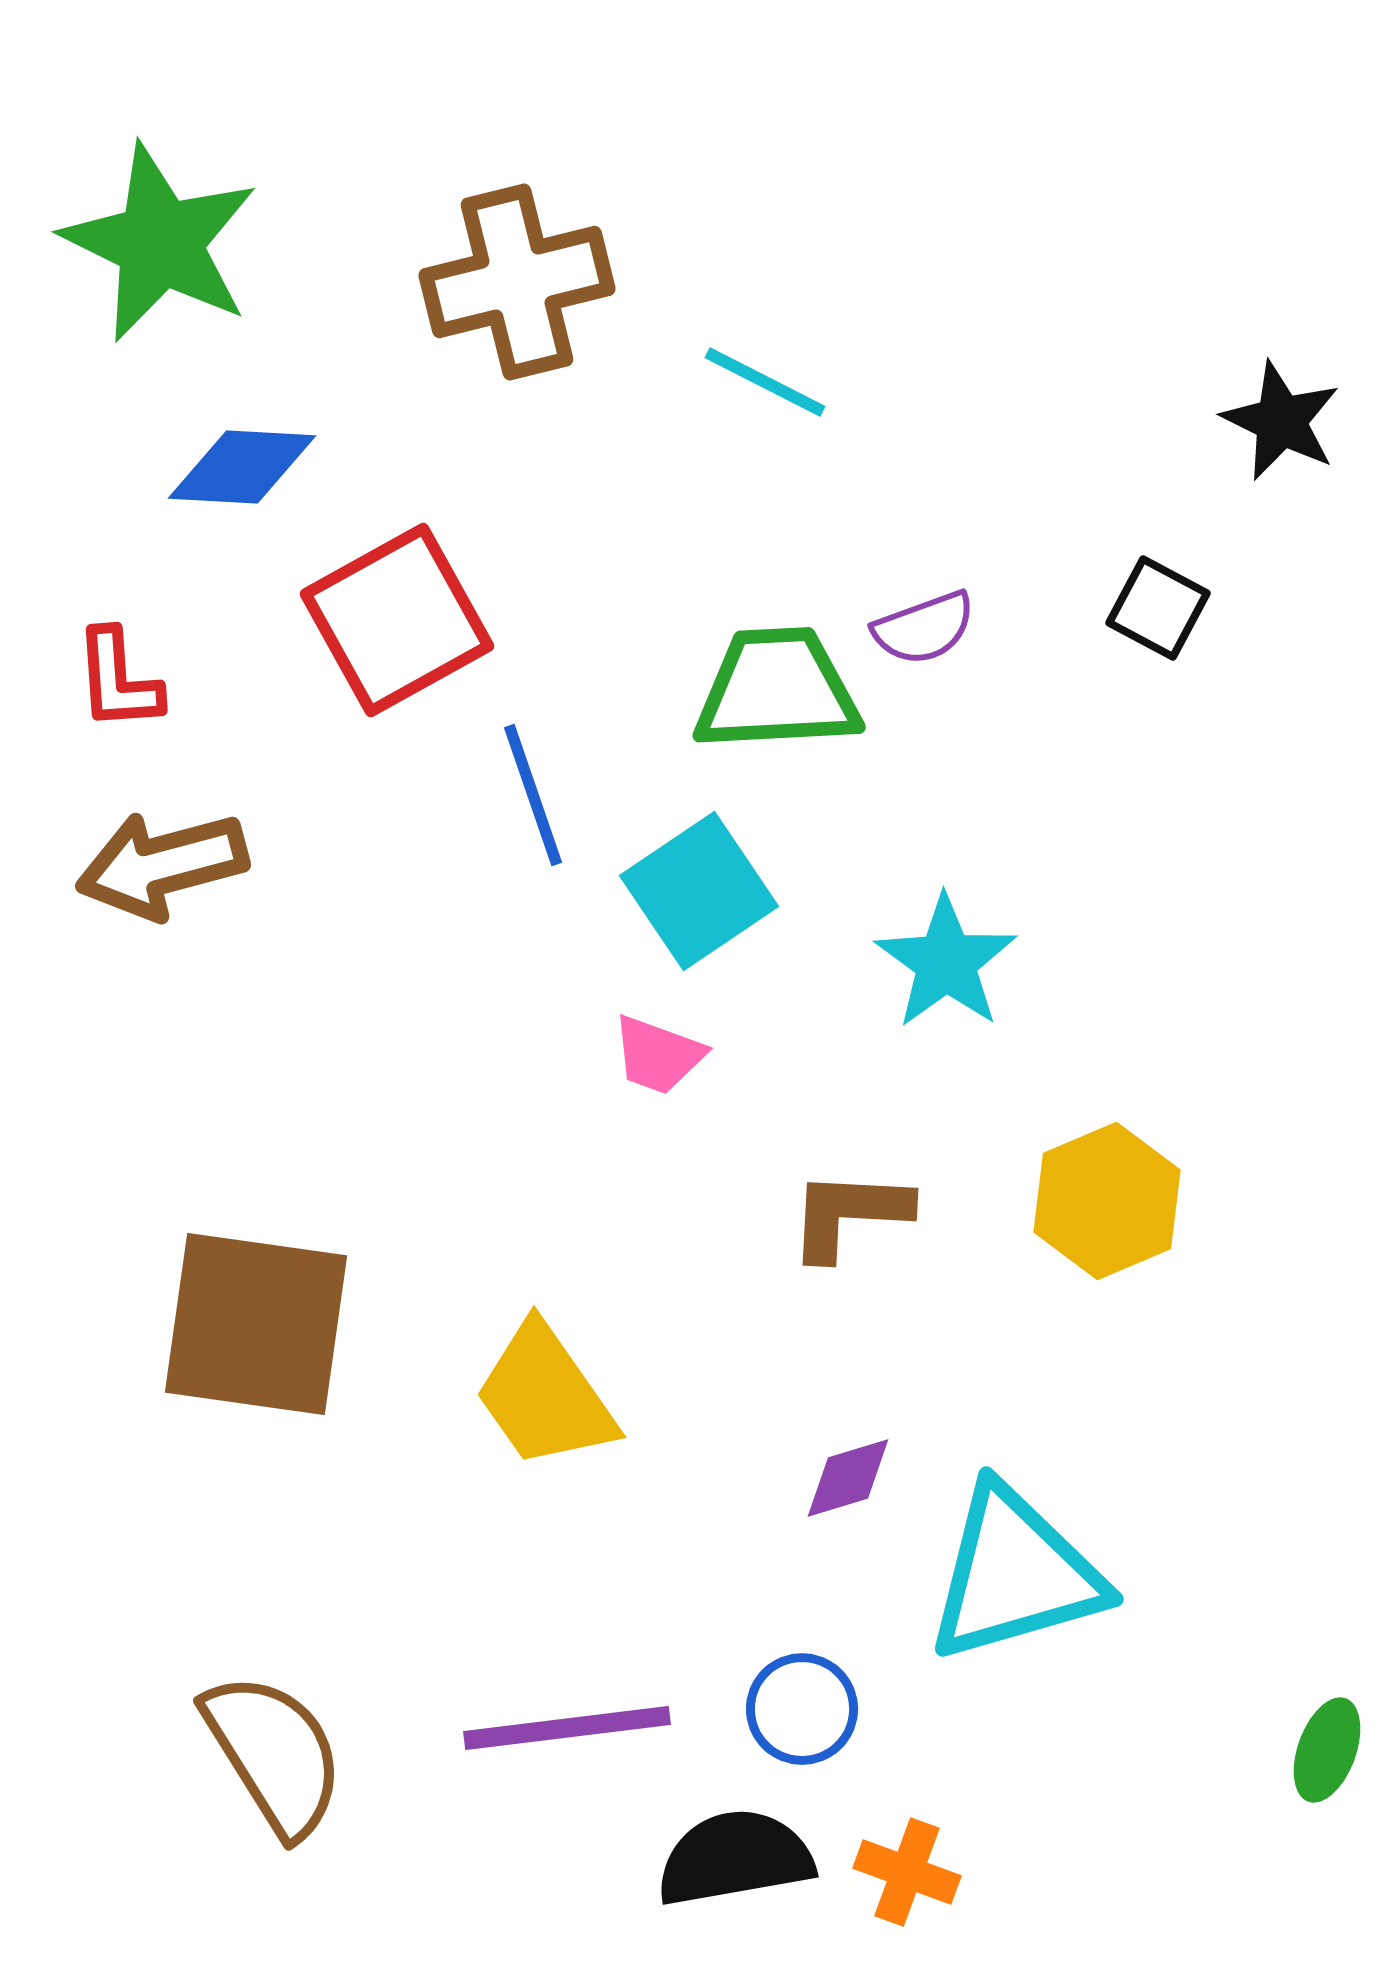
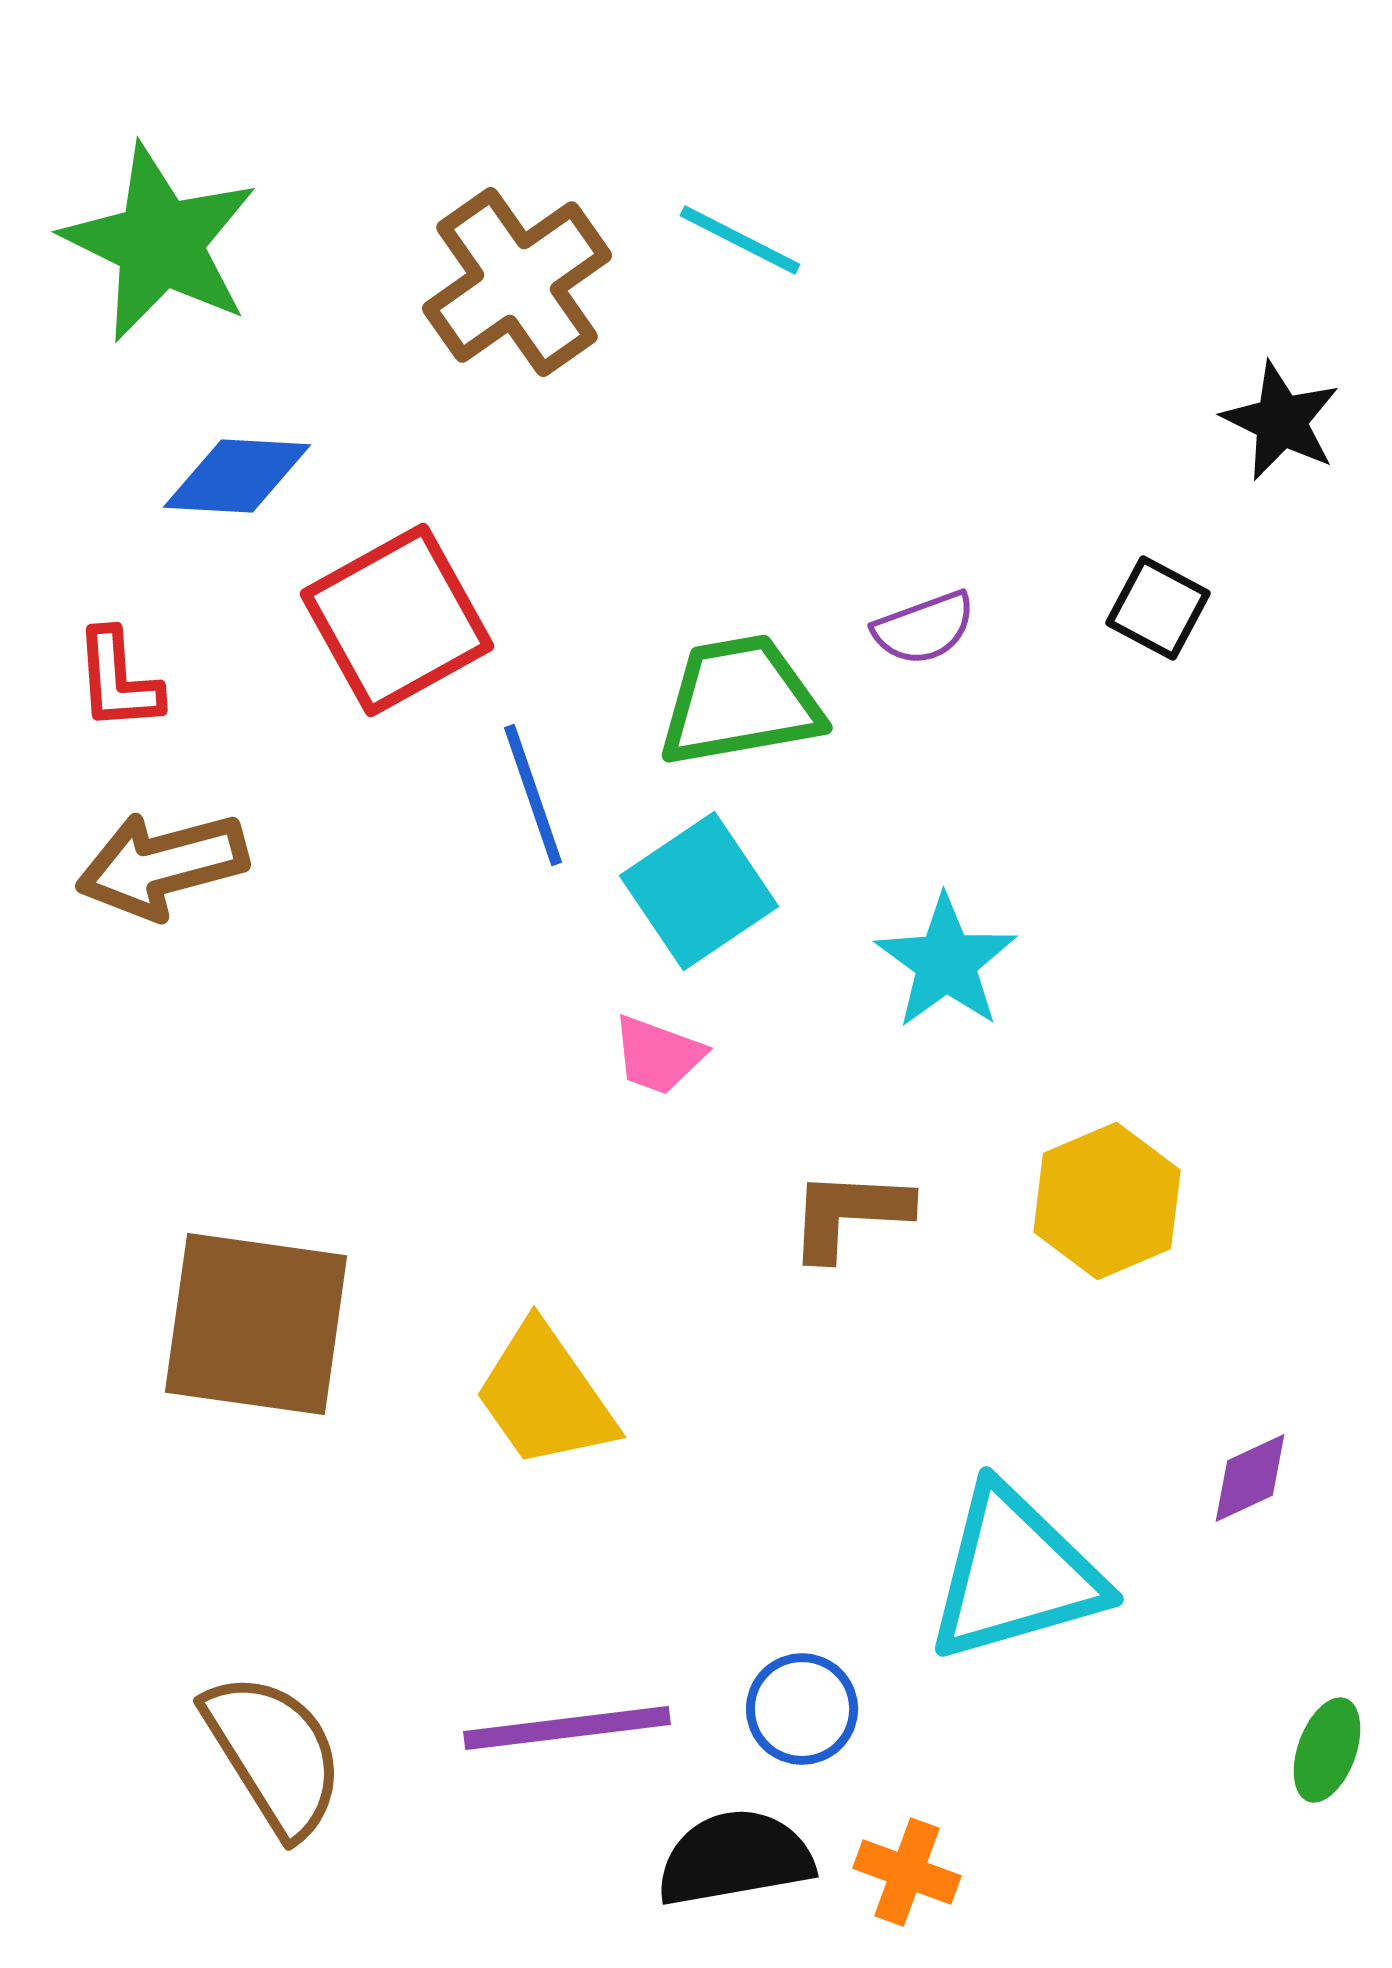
brown cross: rotated 21 degrees counterclockwise
cyan line: moved 25 px left, 142 px up
blue diamond: moved 5 px left, 9 px down
green trapezoid: moved 37 px left, 11 px down; rotated 7 degrees counterclockwise
purple diamond: moved 402 px right; rotated 8 degrees counterclockwise
